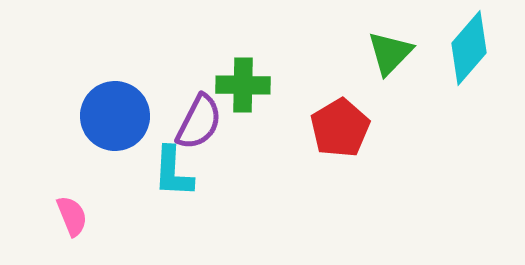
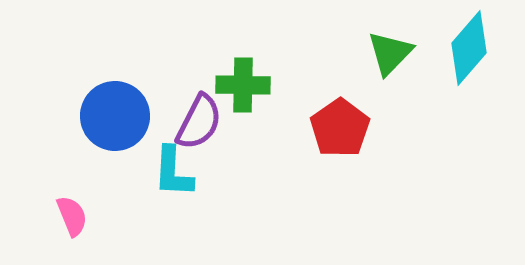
red pentagon: rotated 4 degrees counterclockwise
